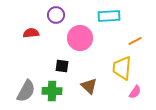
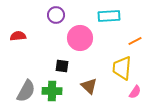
red semicircle: moved 13 px left, 3 px down
